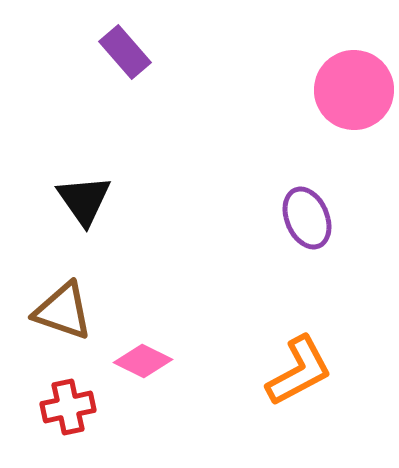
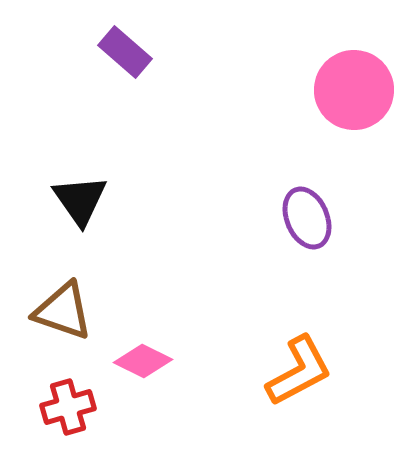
purple rectangle: rotated 8 degrees counterclockwise
black triangle: moved 4 px left
red cross: rotated 4 degrees counterclockwise
